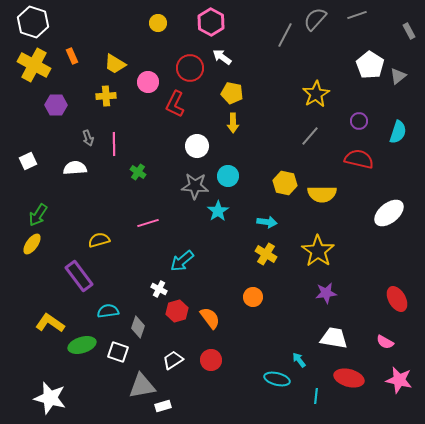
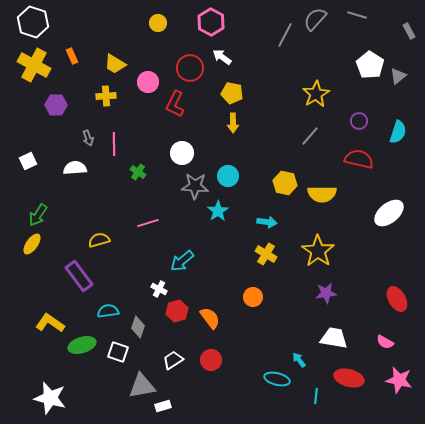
gray line at (357, 15): rotated 36 degrees clockwise
white circle at (197, 146): moved 15 px left, 7 px down
